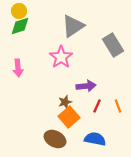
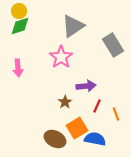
brown star: rotated 16 degrees counterclockwise
orange line: moved 2 px left, 8 px down
orange square: moved 8 px right, 11 px down; rotated 10 degrees clockwise
